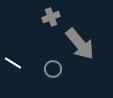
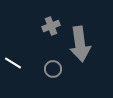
gray cross: moved 9 px down
gray arrow: rotated 32 degrees clockwise
